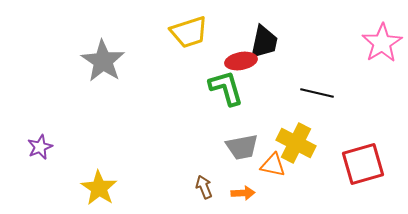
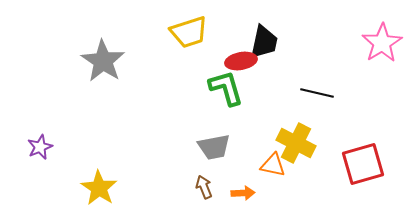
gray trapezoid: moved 28 px left
